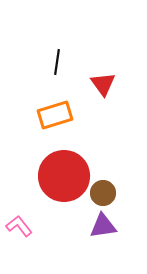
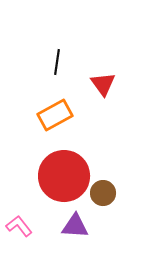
orange rectangle: rotated 12 degrees counterclockwise
purple triangle: moved 28 px left; rotated 12 degrees clockwise
